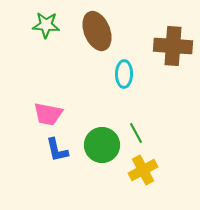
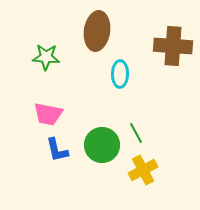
green star: moved 32 px down
brown ellipse: rotated 30 degrees clockwise
cyan ellipse: moved 4 px left
